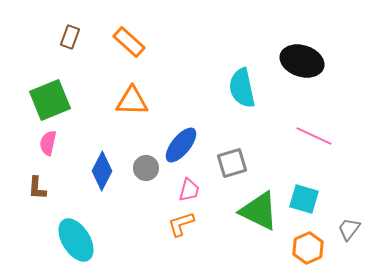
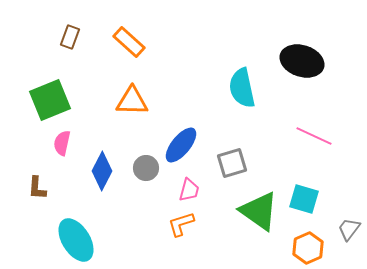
pink semicircle: moved 14 px right
green triangle: rotated 9 degrees clockwise
